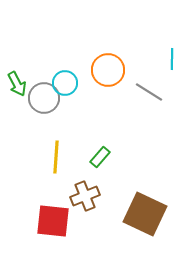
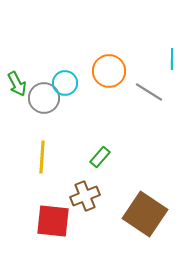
orange circle: moved 1 px right, 1 px down
yellow line: moved 14 px left
brown square: rotated 9 degrees clockwise
